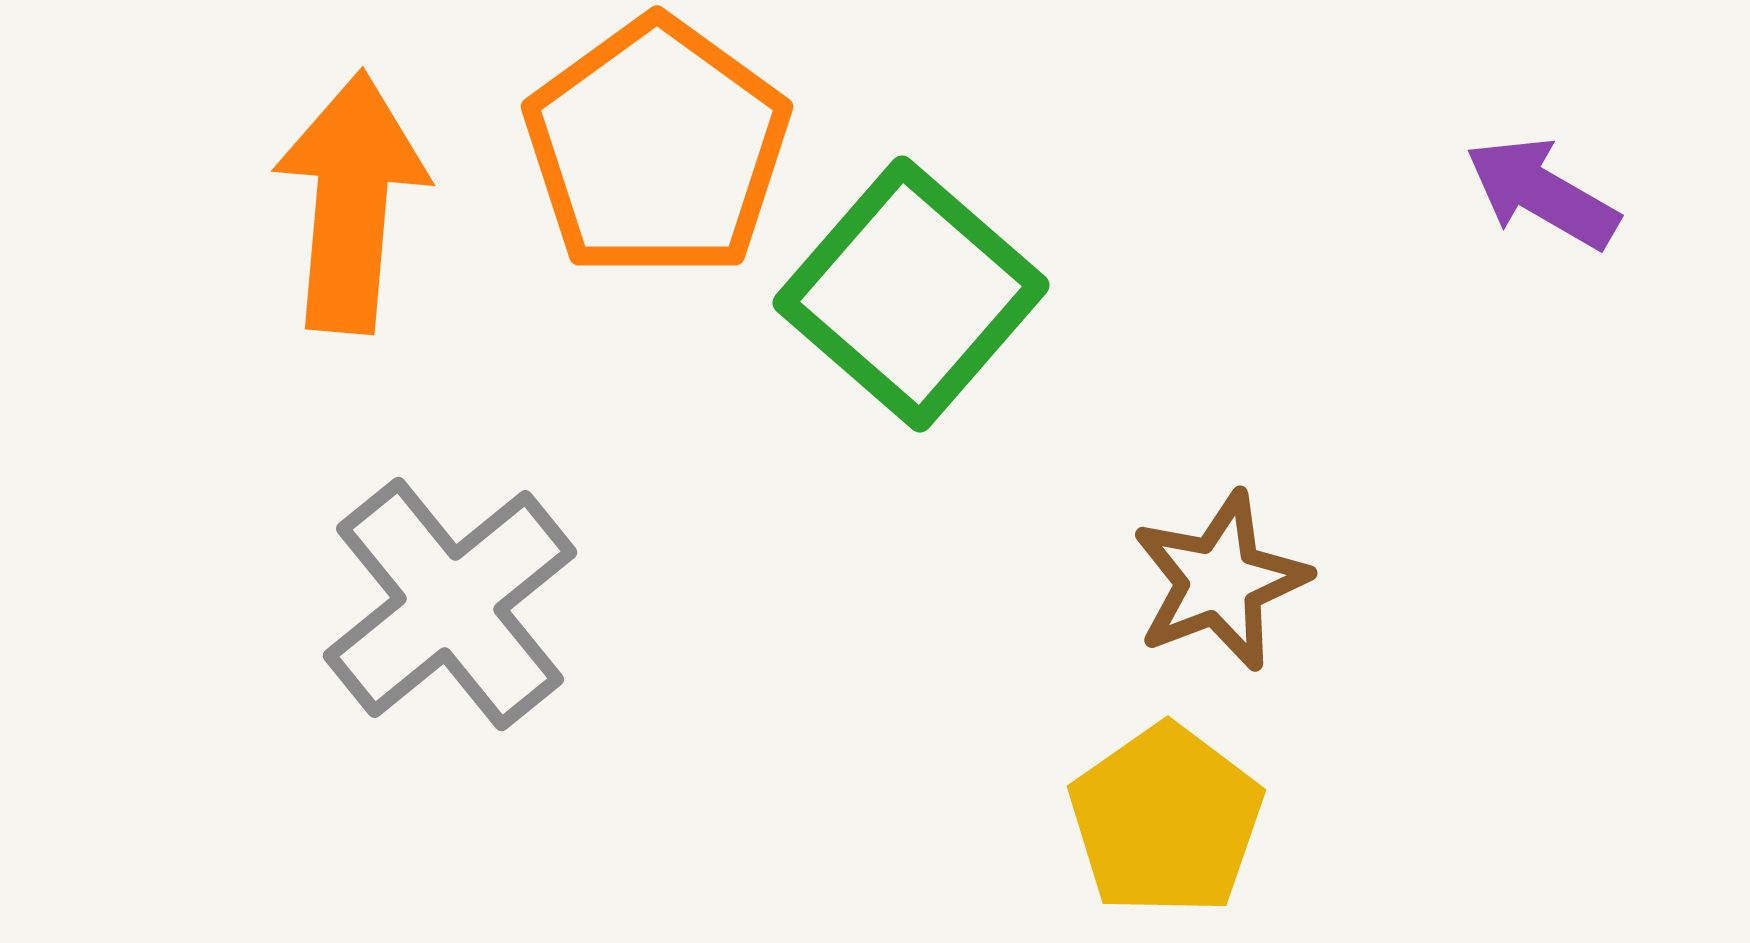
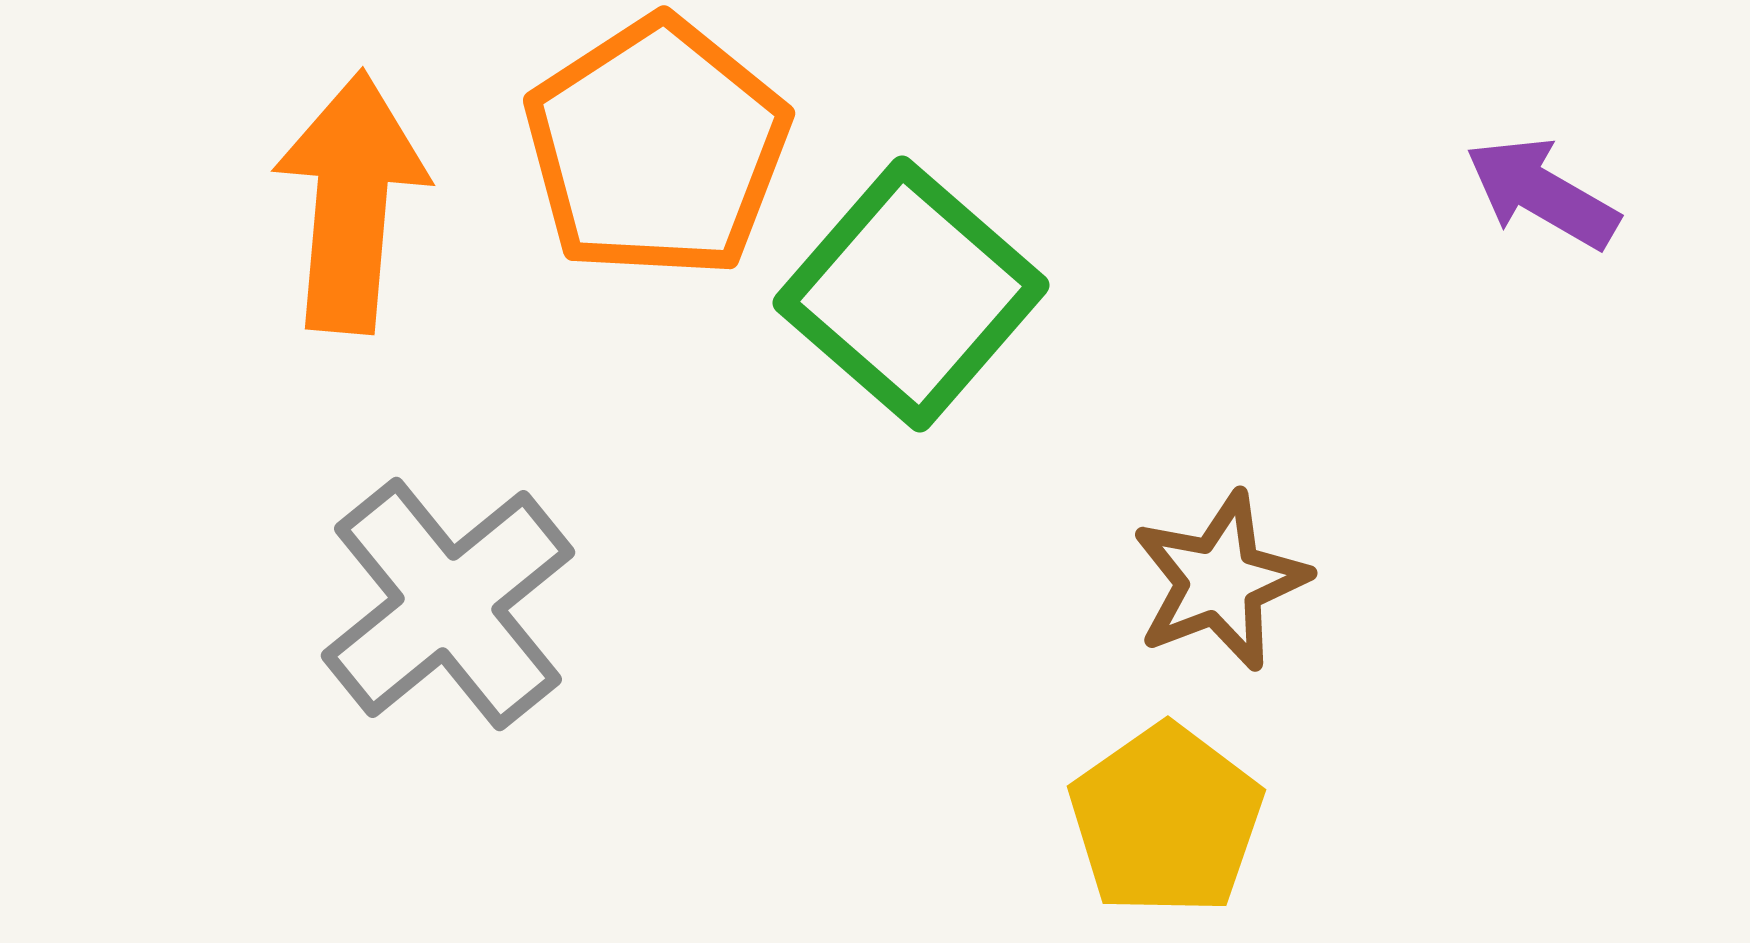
orange pentagon: rotated 3 degrees clockwise
gray cross: moved 2 px left
